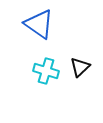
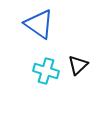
black triangle: moved 2 px left, 2 px up
